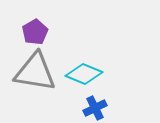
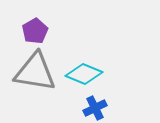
purple pentagon: moved 1 px up
